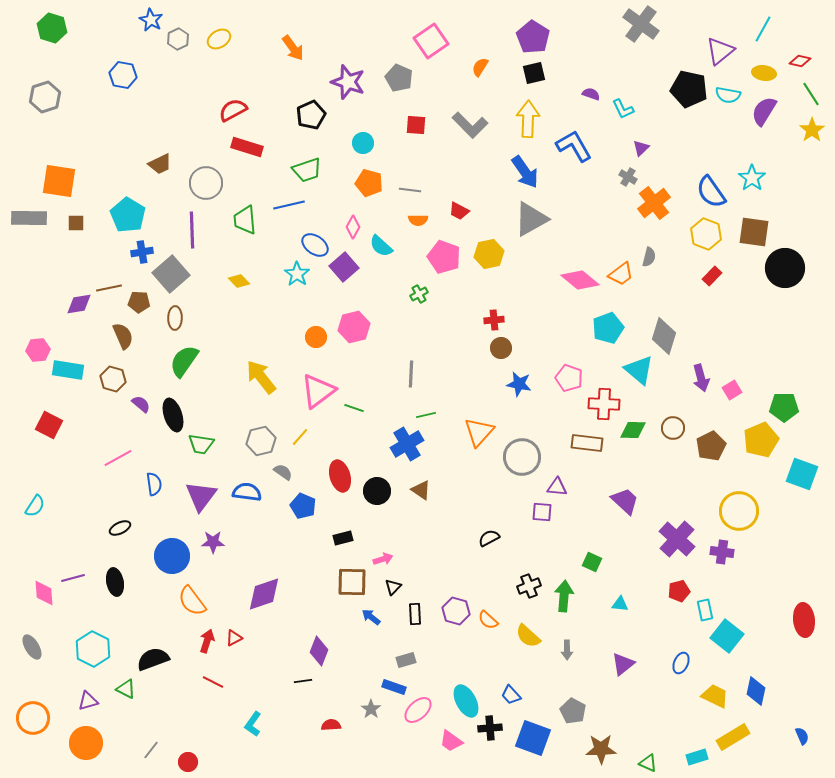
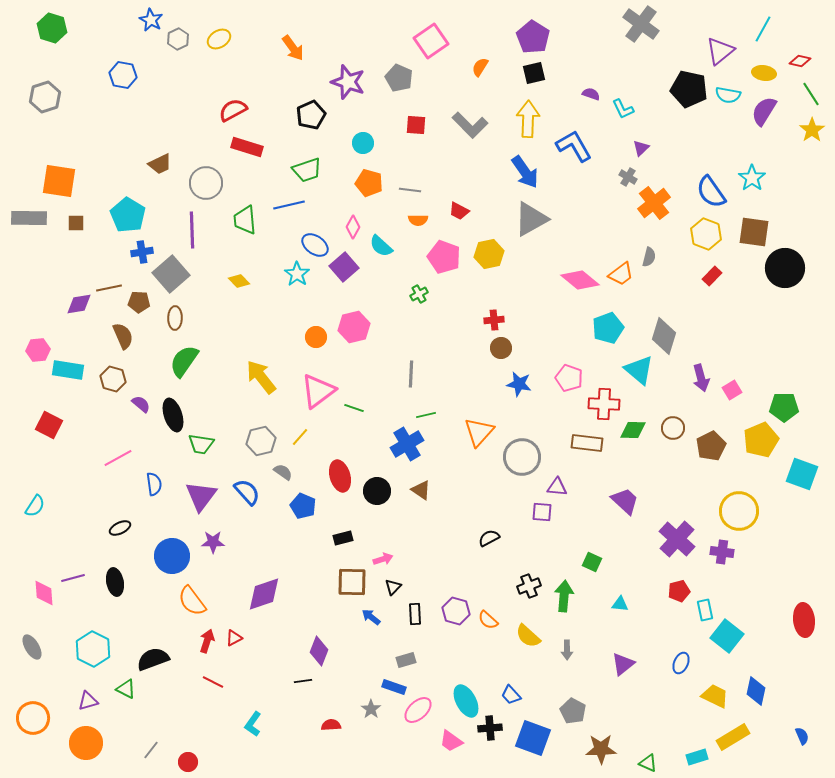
blue semicircle at (247, 492): rotated 40 degrees clockwise
